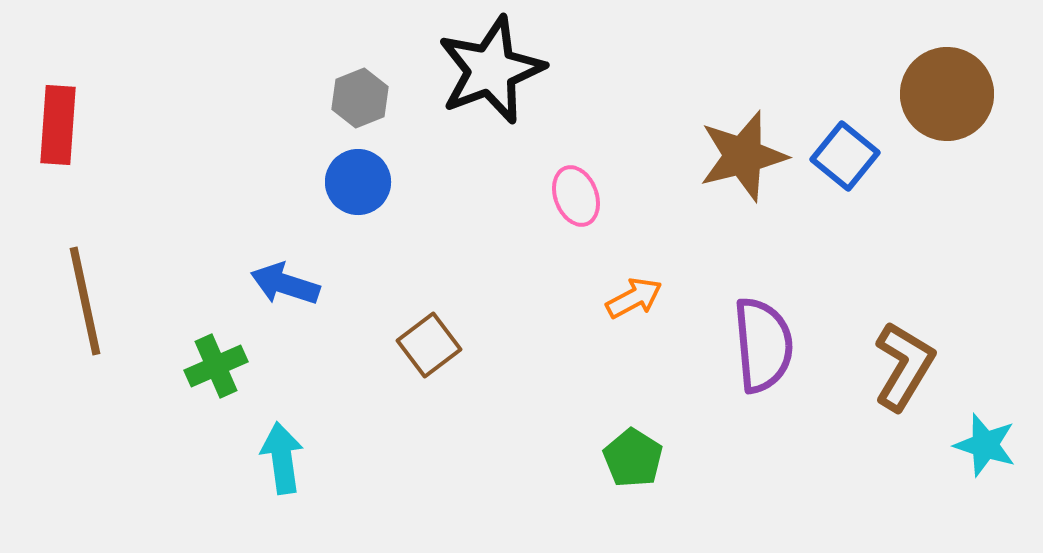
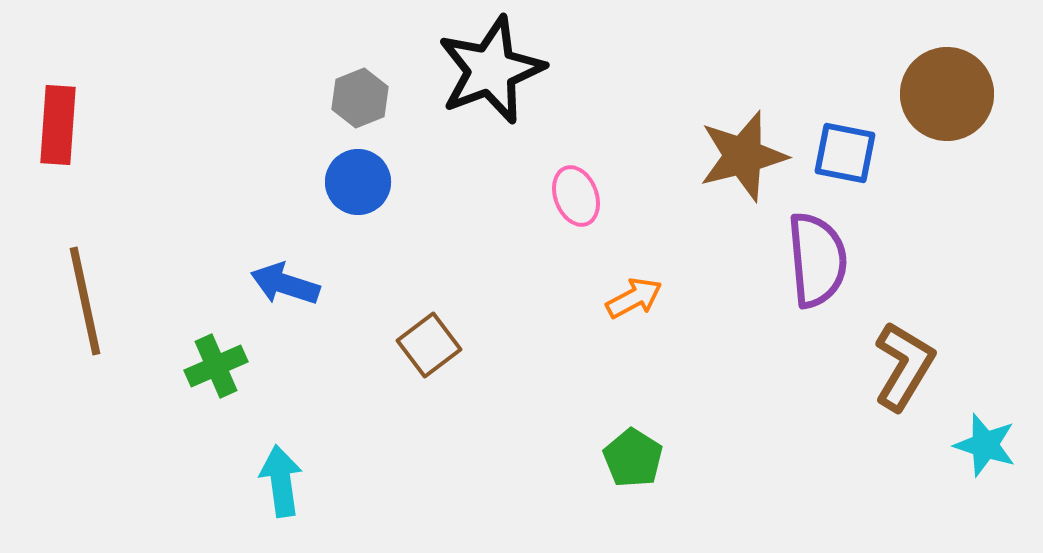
blue square: moved 3 px up; rotated 28 degrees counterclockwise
purple semicircle: moved 54 px right, 85 px up
cyan arrow: moved 1 px left, 23 px down
